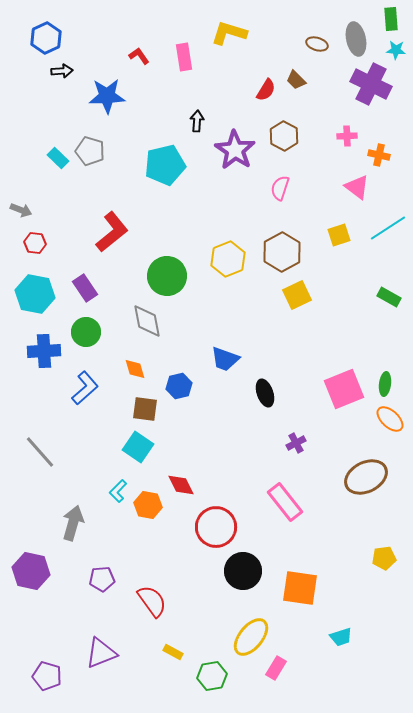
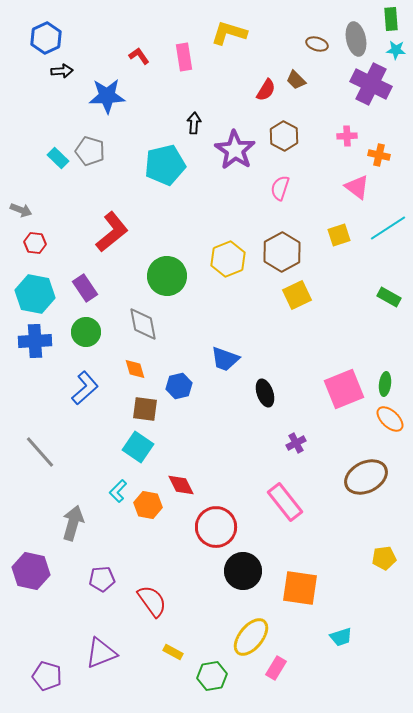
black arrow at (197, 121): moved 3 px left, 2 px down
gray diamond at (147, 321): moved 4 px left, 3 px down
blue cross at (44, 351): moved 9 px left, 10 px up
